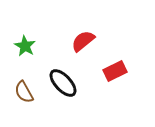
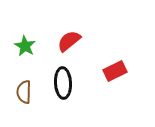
red semicircle: moved 14 px left
black ellipse: rotated 40 degrees clockwise
brown semicircle: rotated 30 degrees clockwise
